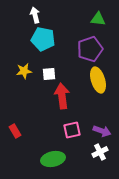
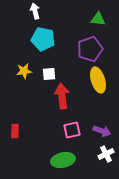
white arrow: moved 4 px up
red rectangle: rotated 32 degrees clockwise
white cross: moved 6 px right, 2 px down
green ellipse: moved 10 px right, 1 px down
